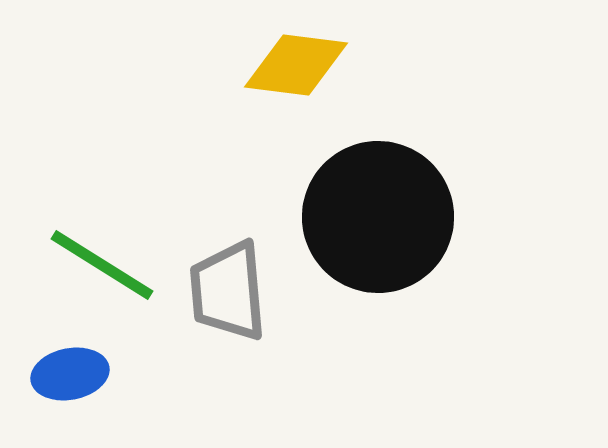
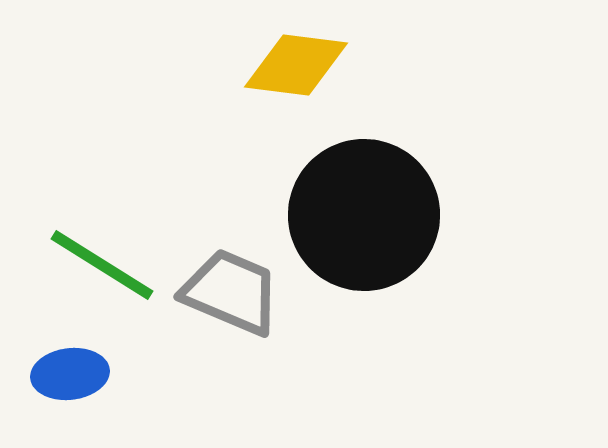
black circle: moved 14 px left, 2 px up
gray trapezoid: moved 3 px right, 1 px down; rotated 118 degrees clockwise
blue ellipse: rotated 4 degrees clockwise
